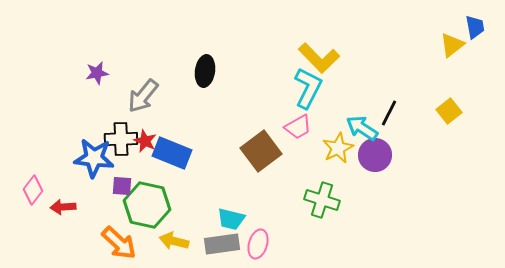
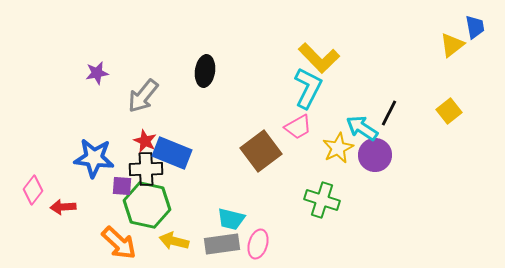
black cross: moved 25 px right, 30 px down
